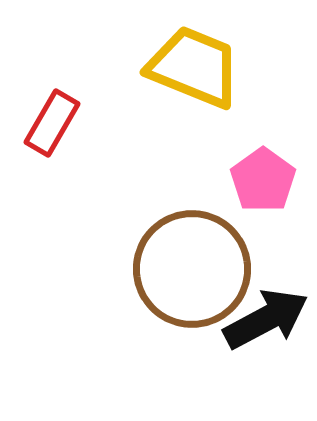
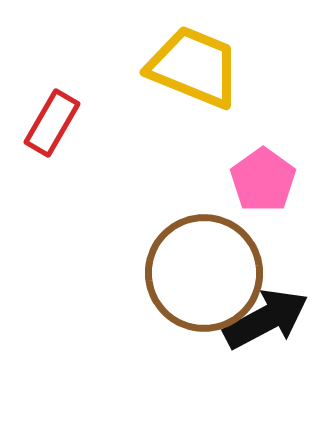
brown circle: moved 12 px right, 4 px down
